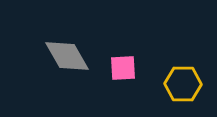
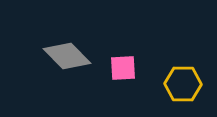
gray diamond: rotated 15 degrees counterclockwise
